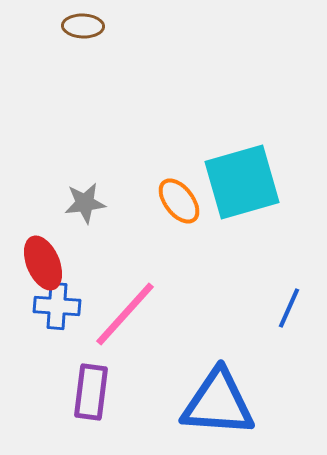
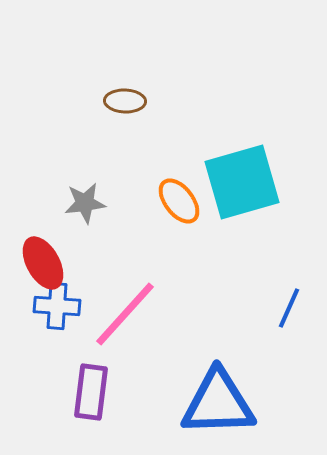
brown ellipse: moved 42 px right, 75 px down
red ellipse: rotated 6 degrees counterclockwise
blue triangle: rotated 6 degrees counterclockwise
